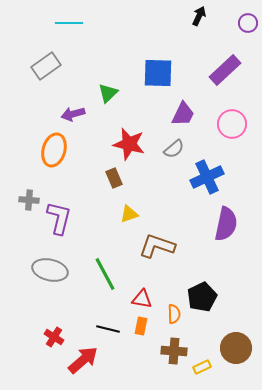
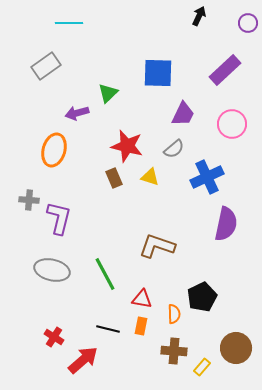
purple arrow: moved 4 px right, 1 px up
red star: moved 2 px left, 2 px down
yellow triangle: moved 21 px right, 37 px up; rotated 36 degrees clockwise
gray ellipse: moved 2 px right
yellow rectangle: rotated 24 degrees counterclockwise
